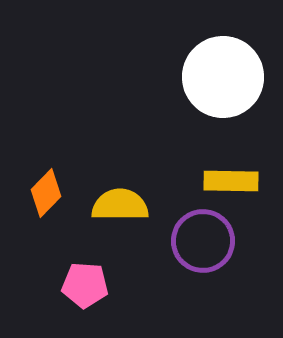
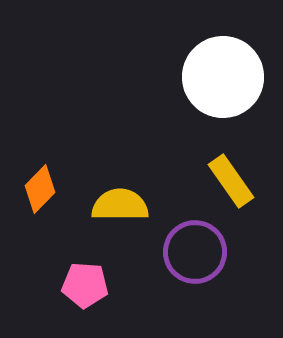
yellow rectangle: rotated 54 degrees clockwise
orange diamond: moved 6 px left, 4 px up
purple circle: moved 8 px left, 11 px down
